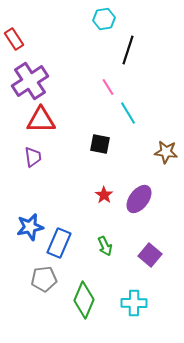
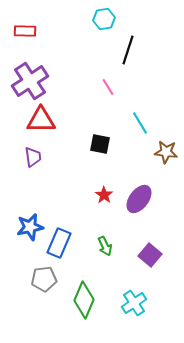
red rectangle: moved 11 px right, 8 px up; rotated 55 degrees counterclockwise
cyan line: moved 12 px right, 10 px down
cyan cross: rotated 35 degrees counterclockwise
